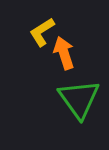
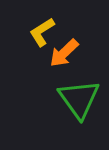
orange arrow: rotated 116 degrees counterclockwise
